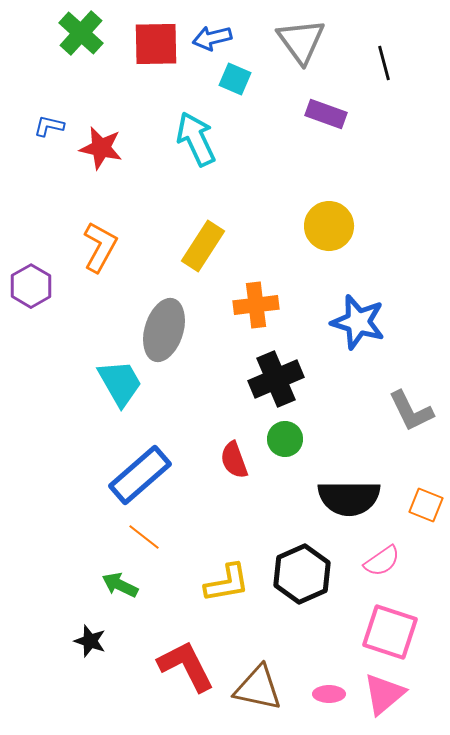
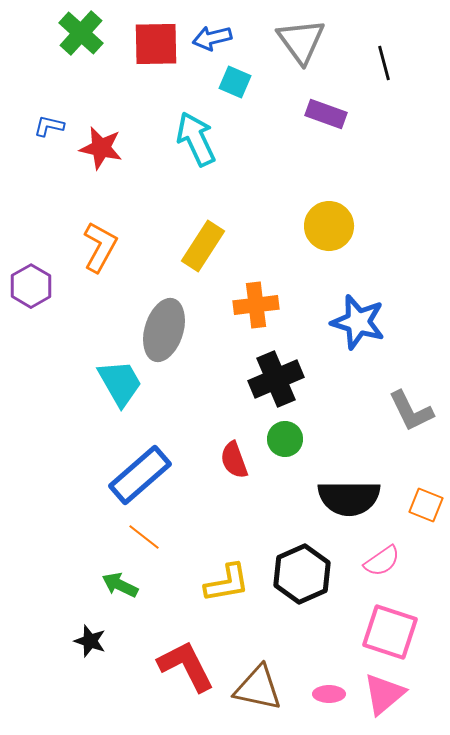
cyan square: moved 3 px down
